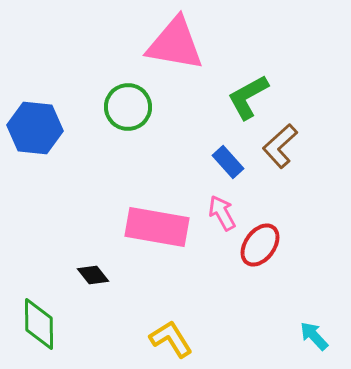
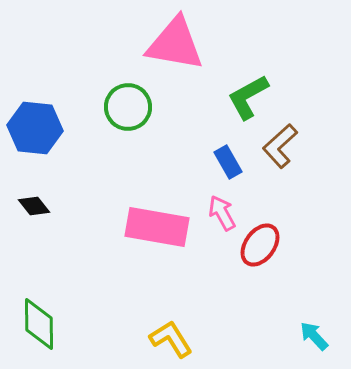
blue rectangle: rotated 12 degrees clockwise
black diamond: moved 59 px left, 69 px up
